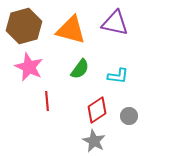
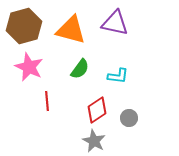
gray circle: moved 2 px down
